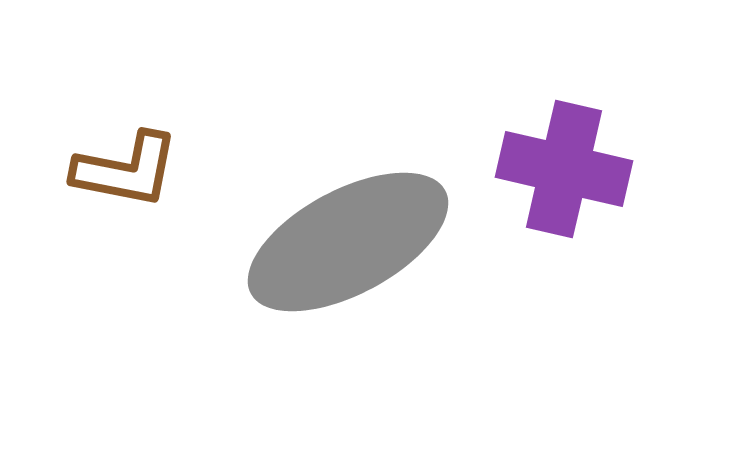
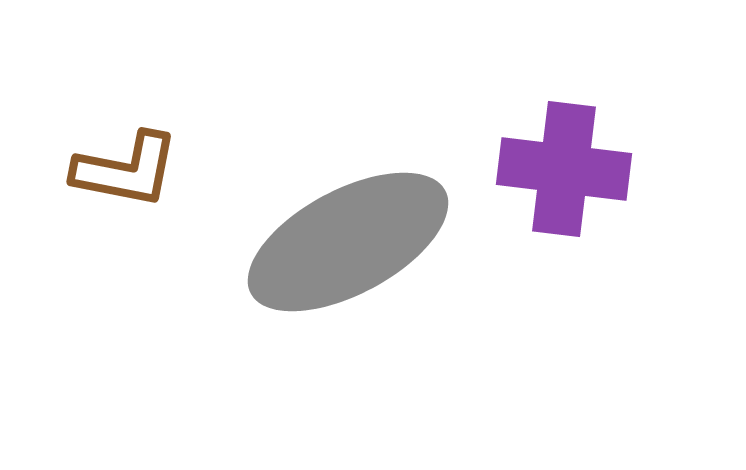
purple cross: rotated 6 degrees counterclockwise
